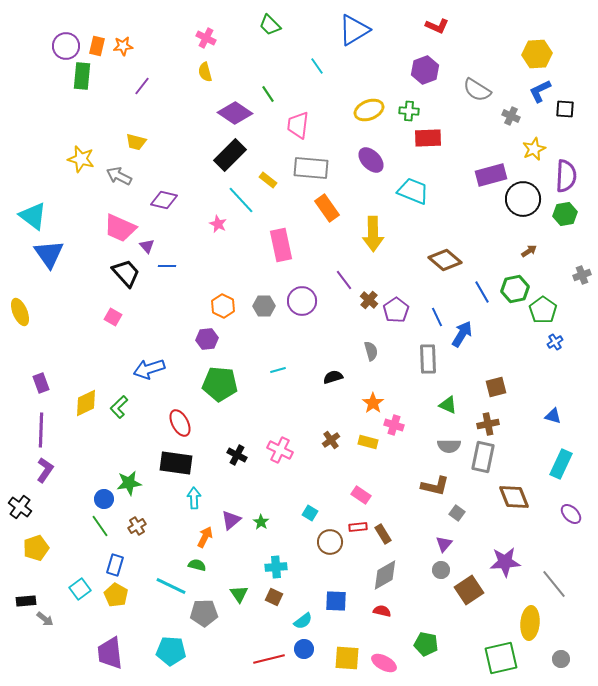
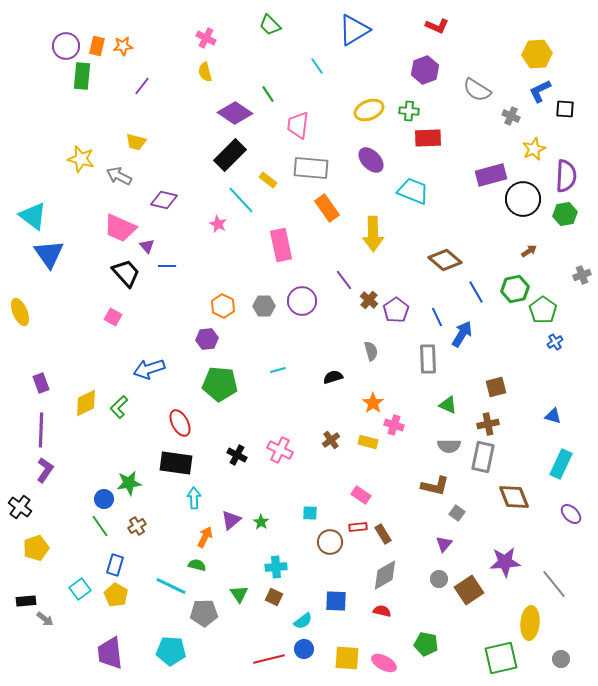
blue line at (482, 292): moved 6 px left
cyan square at (310, 513): rotated 28 degrees counterclockwise
gray circle at (441, 570): moved 2 px left, 9 px down
